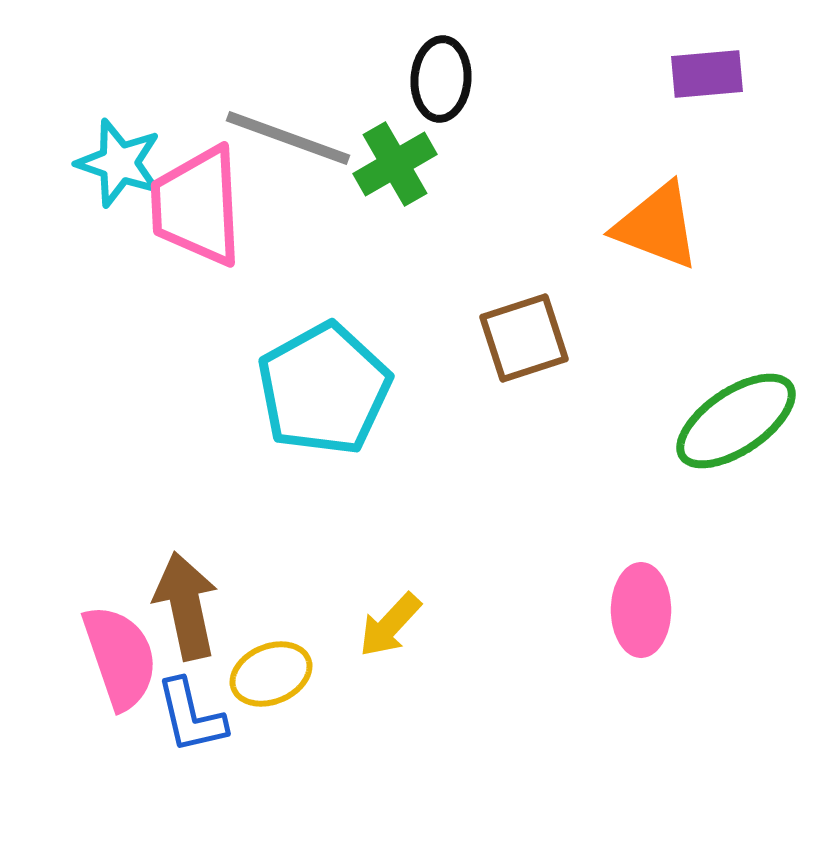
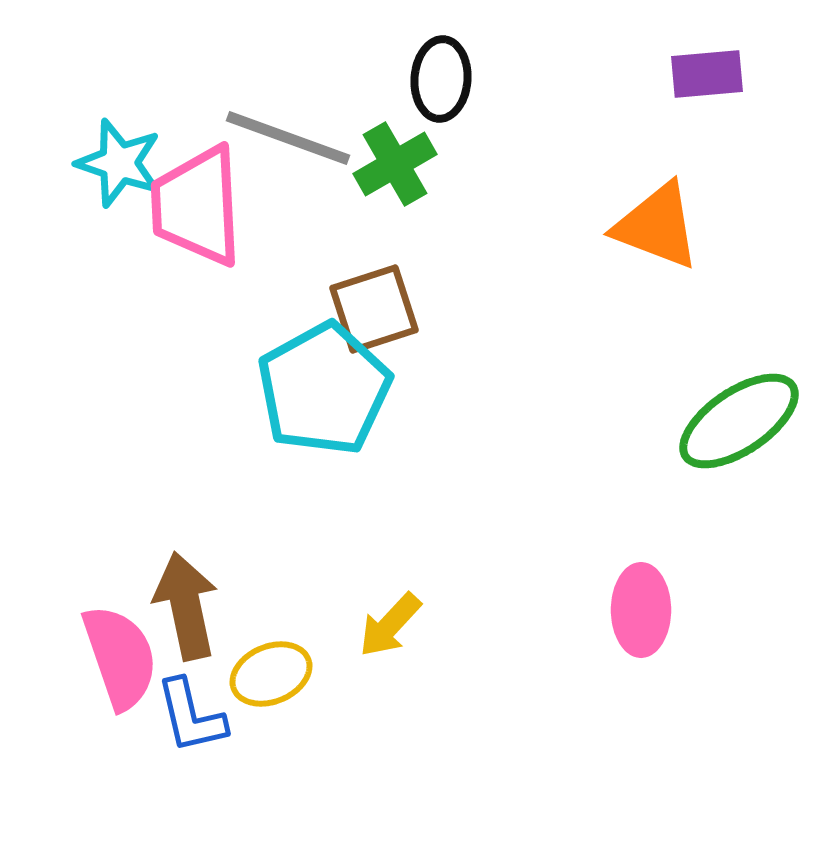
brown square: moved 150 px left, 29 px up
green ellipse: moved 3 px right
